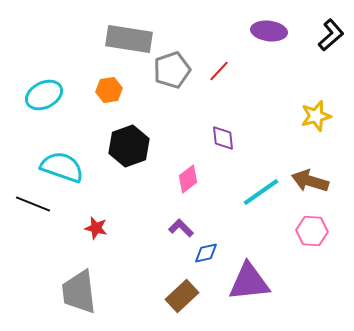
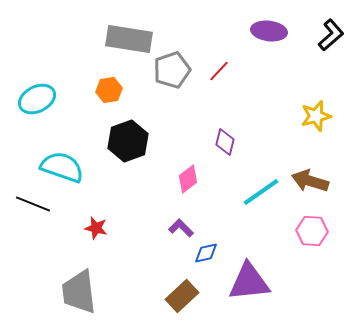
cyan ellipse: moved 7 px left, 4 px down
purple diamond: moved 2 px right, 4 px down; rotated 20 degrees clockwise
black hexagon: moved 1 px left, 5 px up
